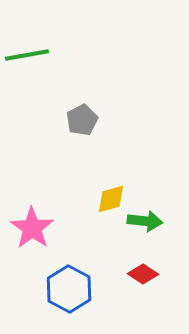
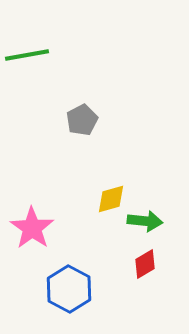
red diamond: moved 2 px right, 10 px up; rotated 64 degrees counterclockwise
